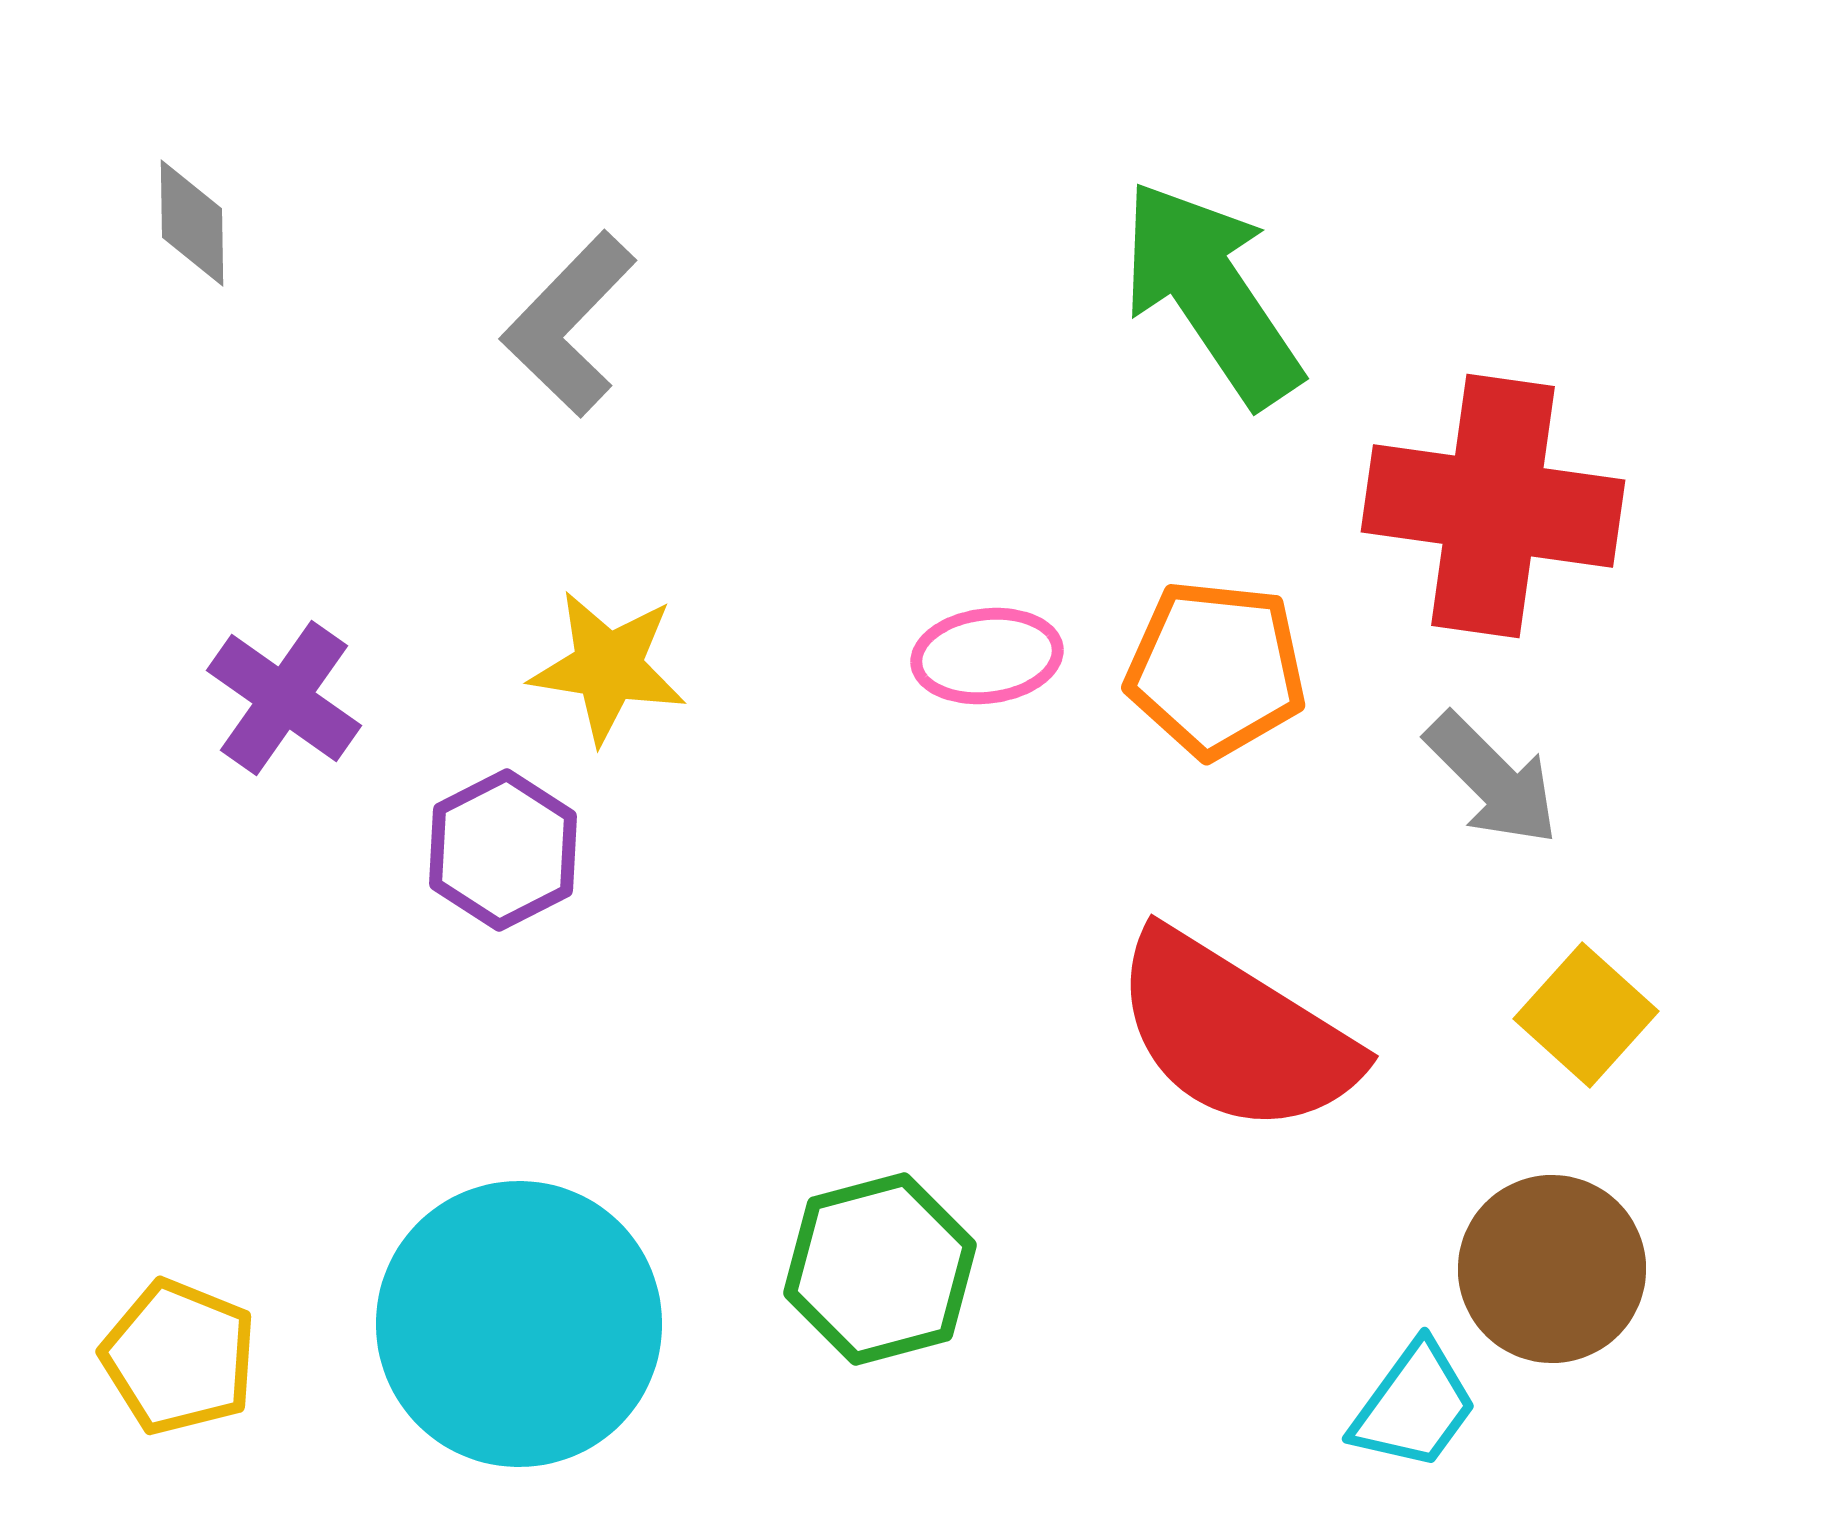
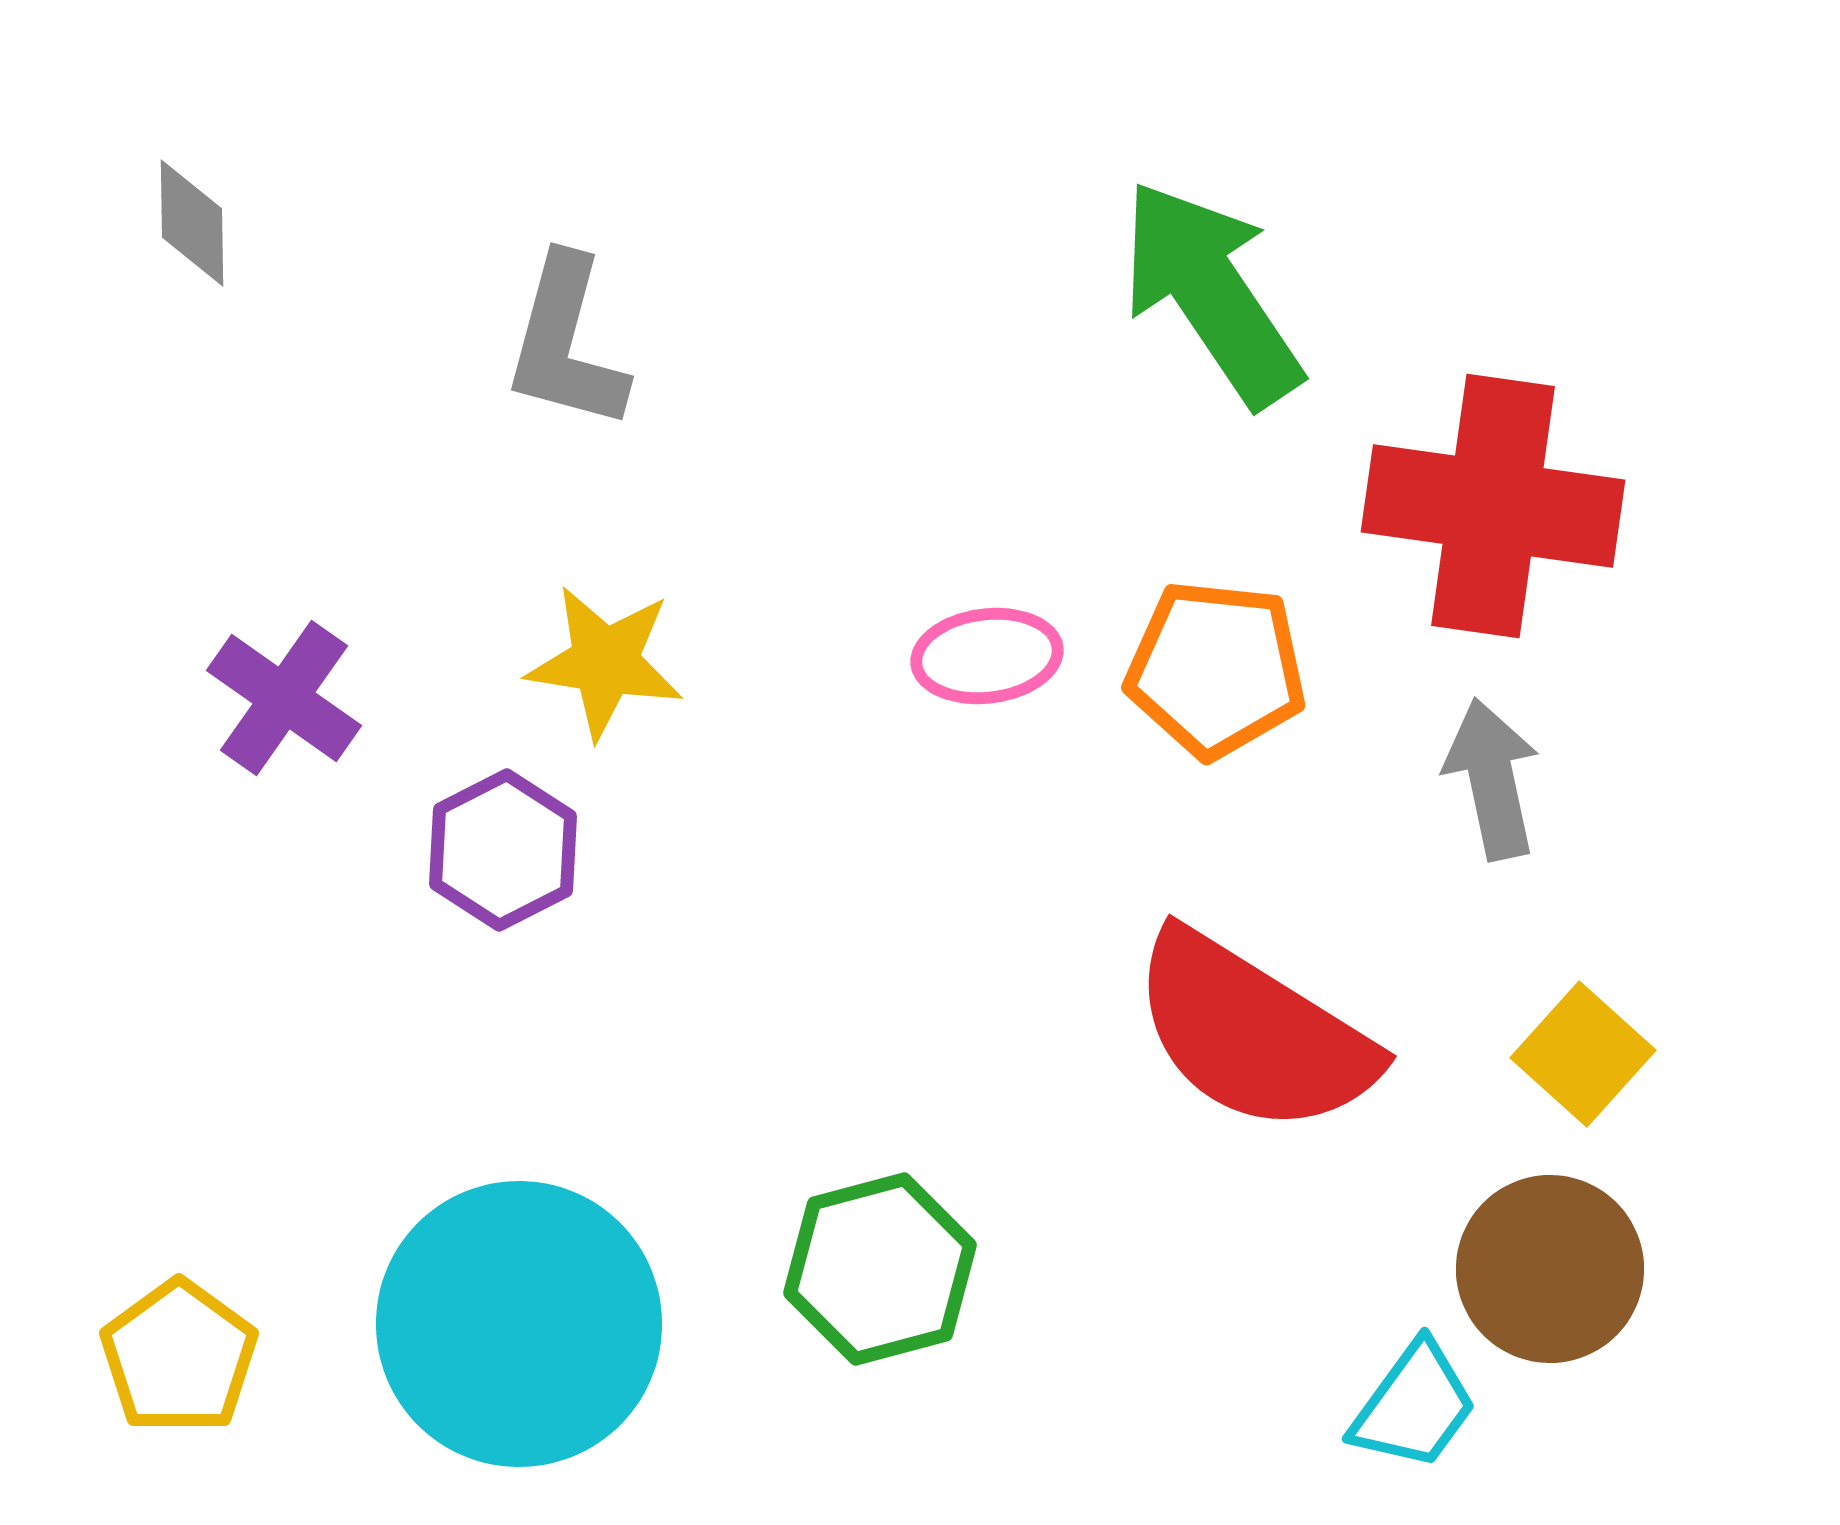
gray L-shape: moved 3 px left, 19 px down; rotated 29 degrees counterclockwise
yellow star: moved 3 px left, 5 px up
gray arrow: rotated 147 degrees counterclockwise
yellow square: moved 3 px left, 39 px down
red semicircle: moved 18 px right
brown circle: moved 2 px left
yellow pentagon: rotated 14 degrees clockwise
